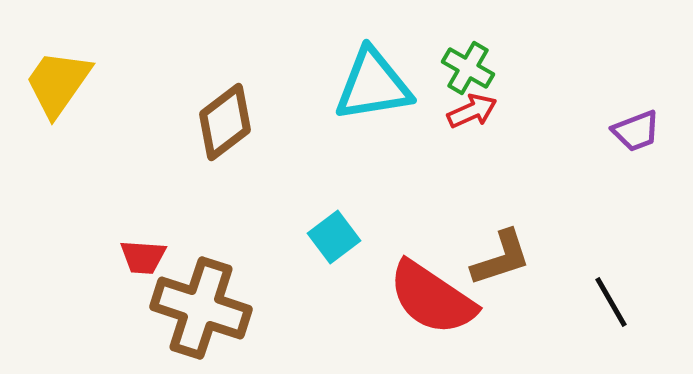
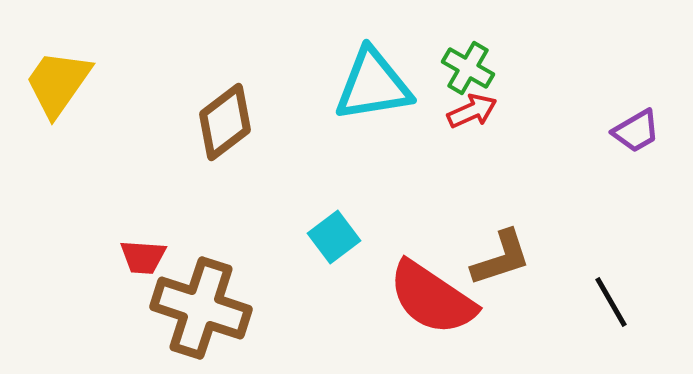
purple trapezoid: rotated 9 degrees counterclockwise
